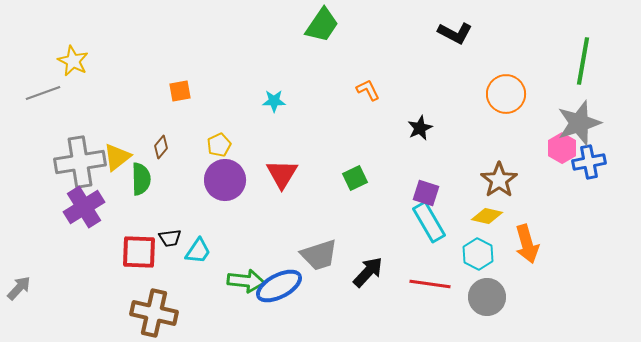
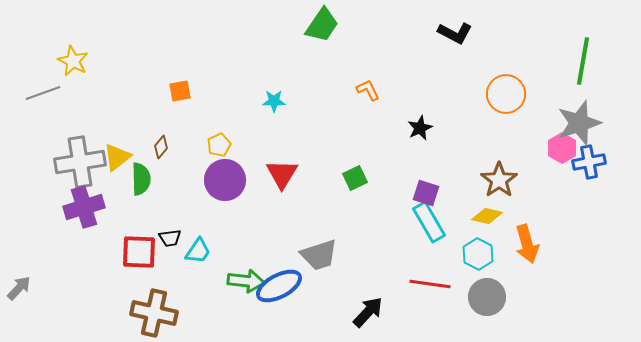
purple cross: rotated 15 degrees clockwise
black arrow: moved 40 px down
